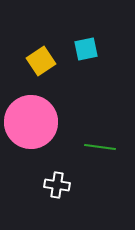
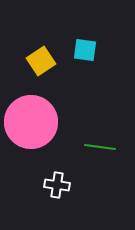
cyan square: moved 1 px left, 1 px down; rotated 20 degrees clockwise
